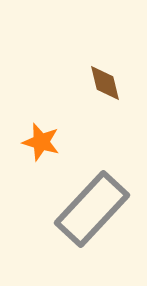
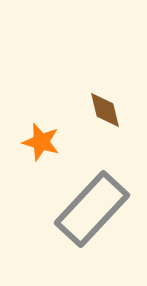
brown diamond: moved 27 px down
